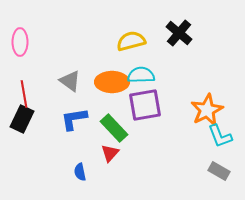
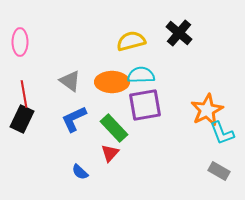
blue L-shape: rotated 16 degrees counterclockwise
cyan L-shape: moved 2 px right, 3 px up
blue semicircle: rotated 36 degrees counterclockwise
